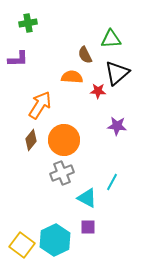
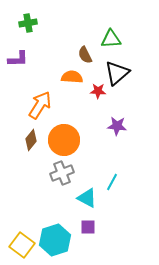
cyan hexagon: rotated 8 degrees clockwise
